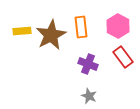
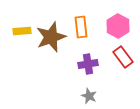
brown star: moved 2 px down; rotated 8 degrees clockwise
purple cross: rotated 30 degrees counterclockwise
